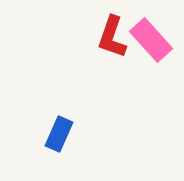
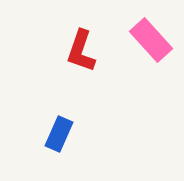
red L-shape: moved 31 px left, 14 px down
